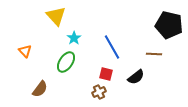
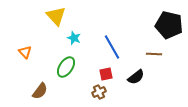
cyan star: rotated 16 degrees counterclockwise
orange triangle: moved 1 px down
green ellipse: moved 5 px down
red square: rotated 24 degrees counterclockwise
brown semicircle: moved 2 px down
